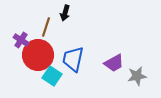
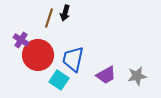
brown line: moved 3 px right, 9 px up
purple trapezoid: moved 8 px left, 12 px down
cyan square: moved 7 px right, 4 px down
